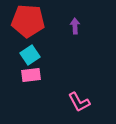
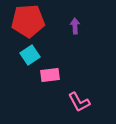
red pentagon: rotated 8 degrees counterclockwise
pink rectangle: moved 19 px right
